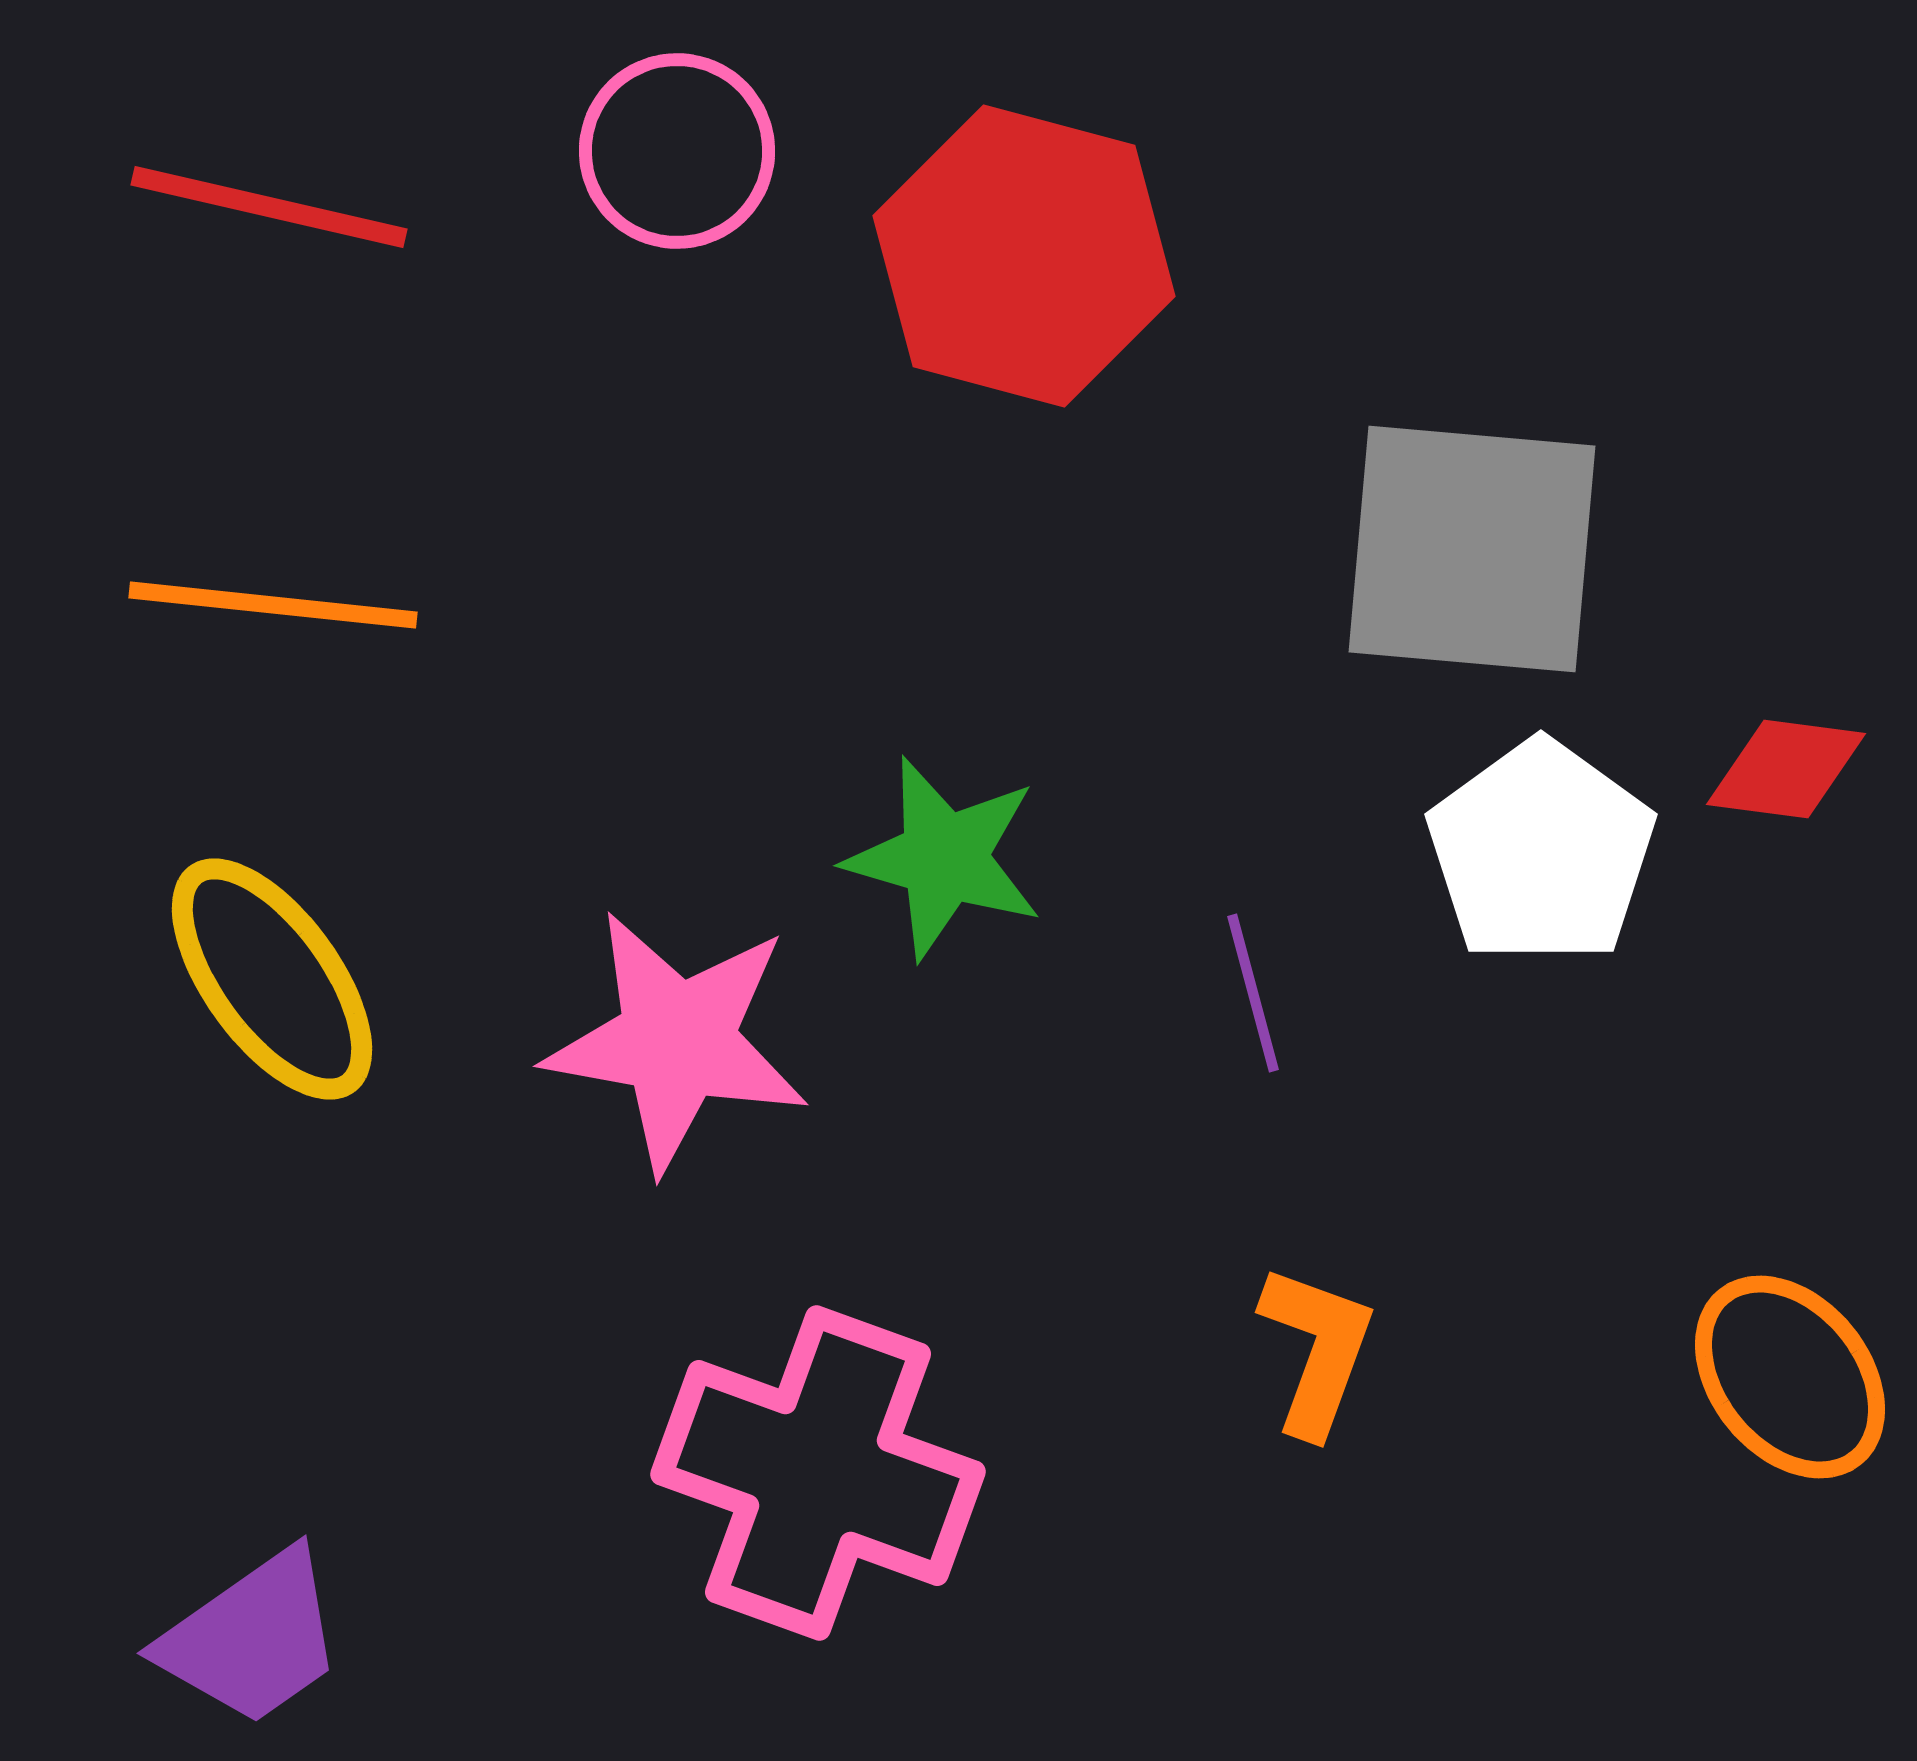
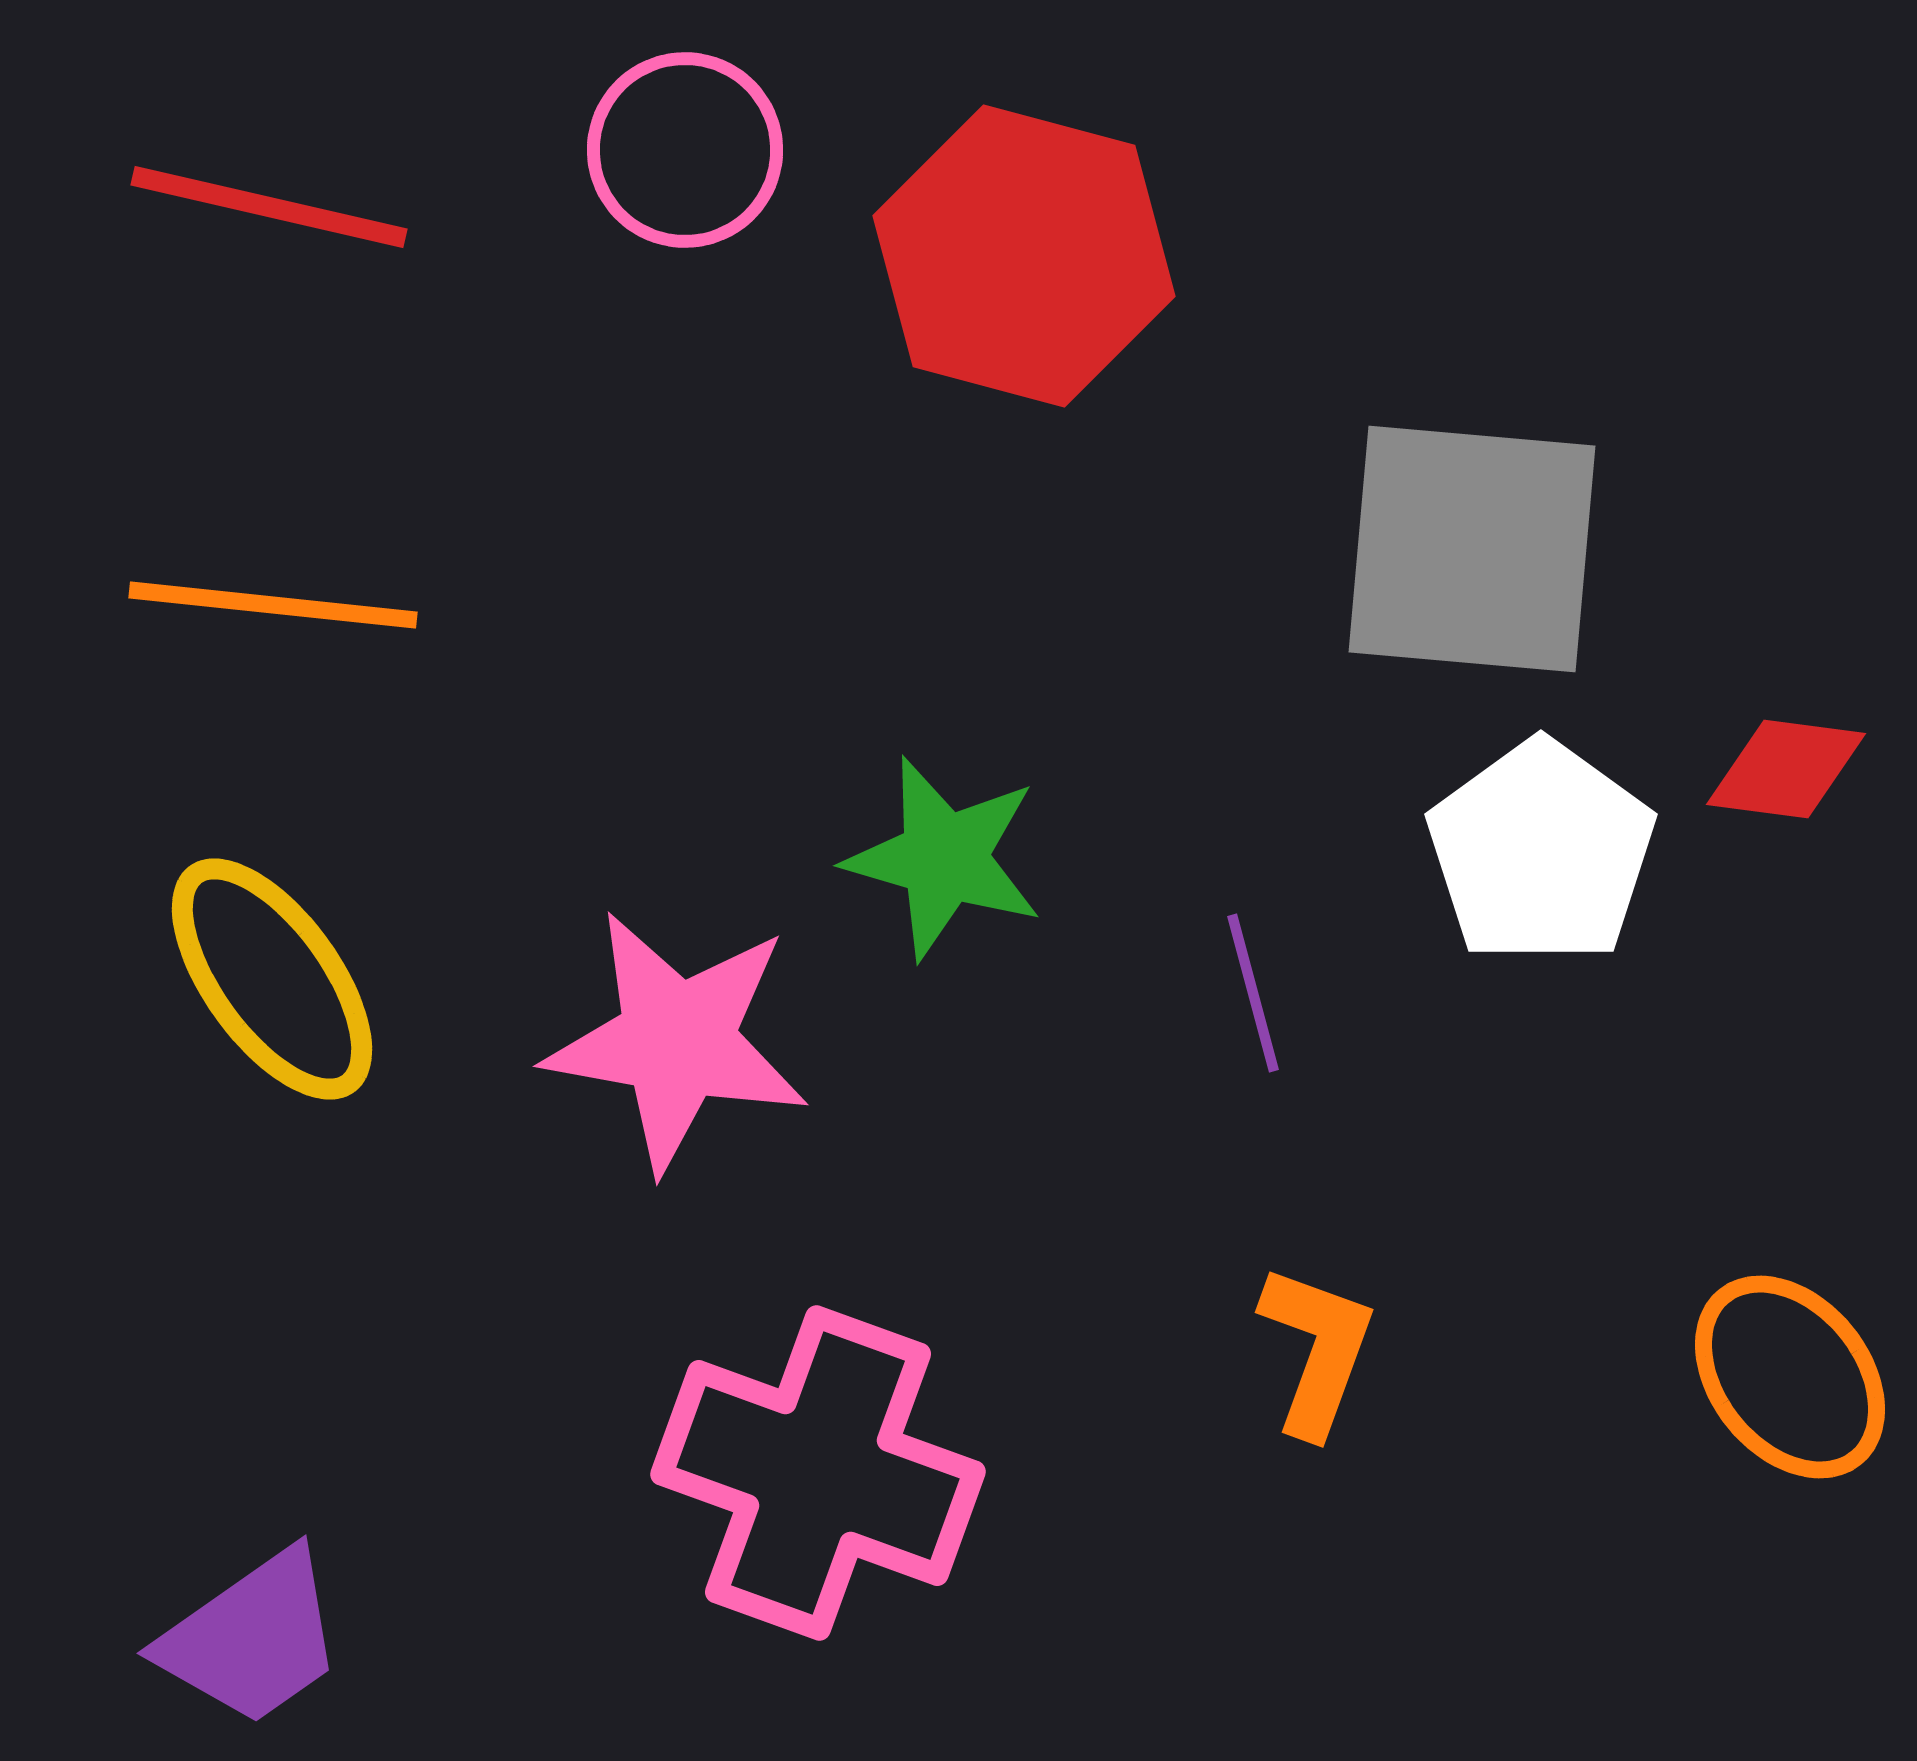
pink circle: moved 8 px right, 1 px up
